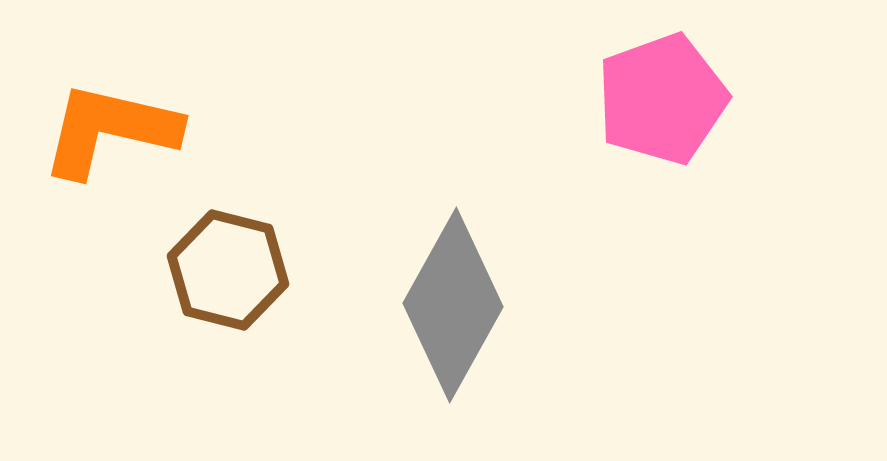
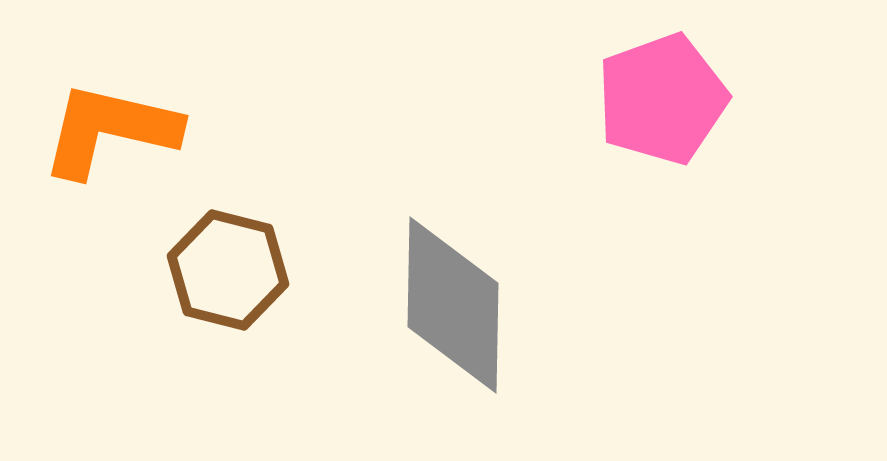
gray diamond: rotated 28 degrees counterclockwise
